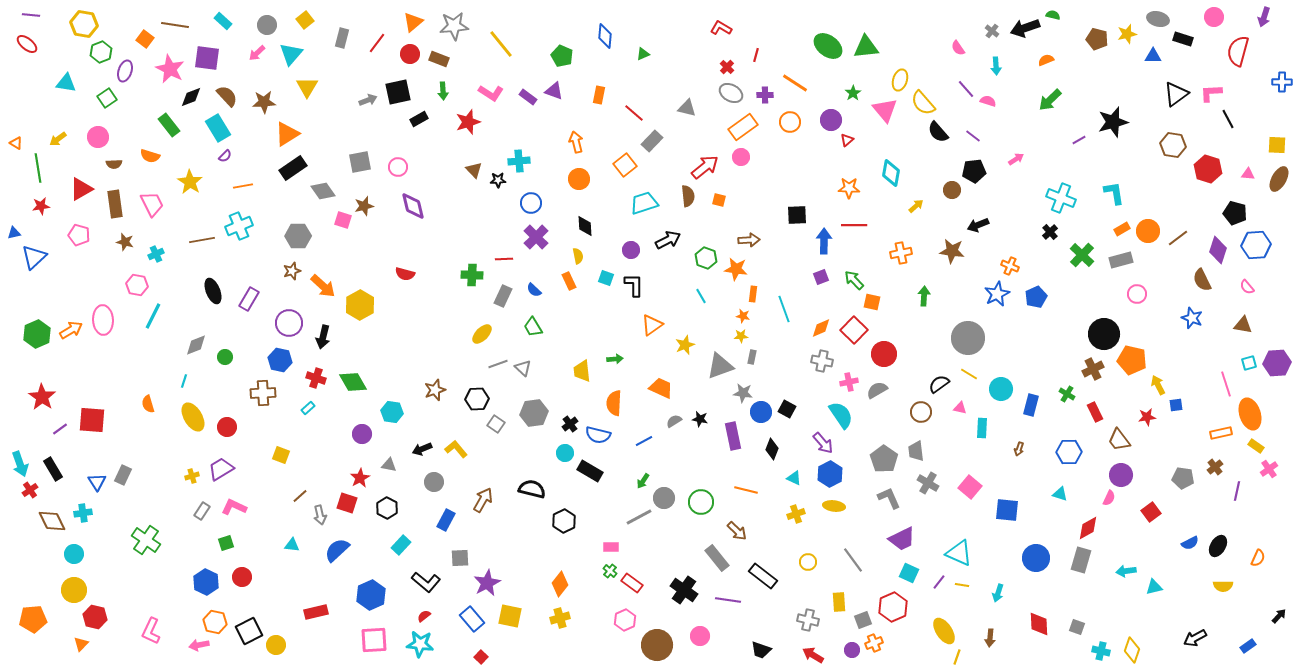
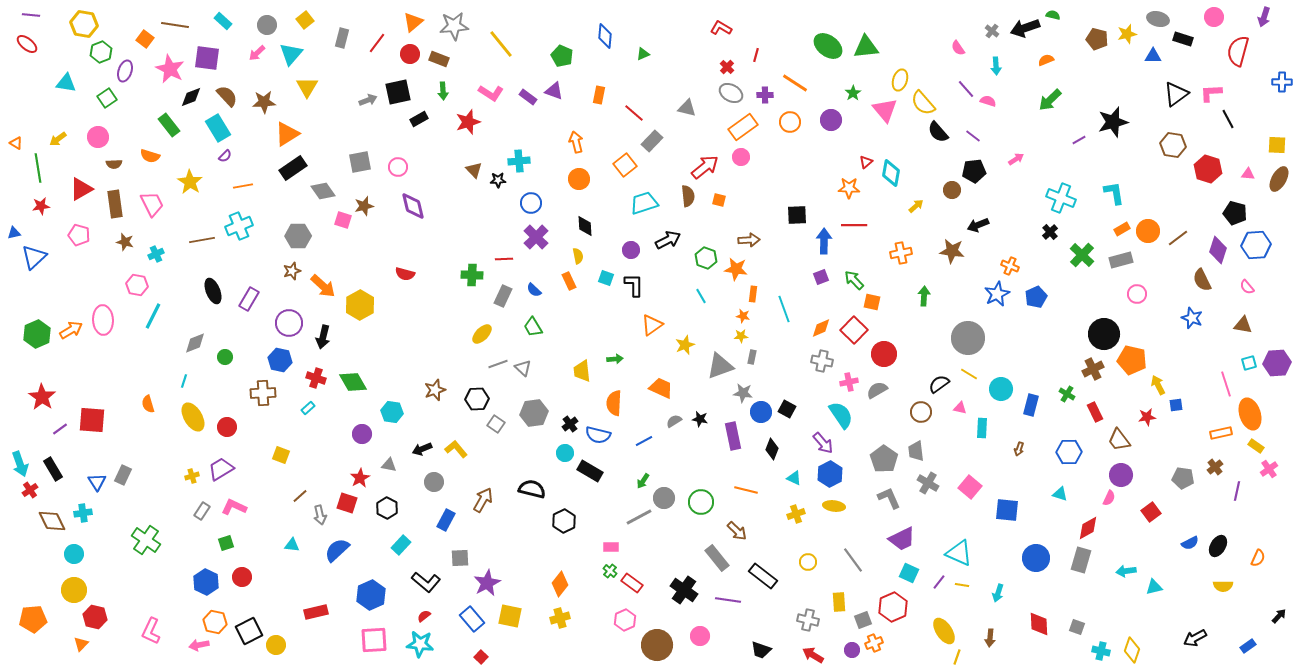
red triangle at (847, 140): moved 19 px right, 22 px down
gray diamond at (196, 345): moved 1 px left, 2 px up
